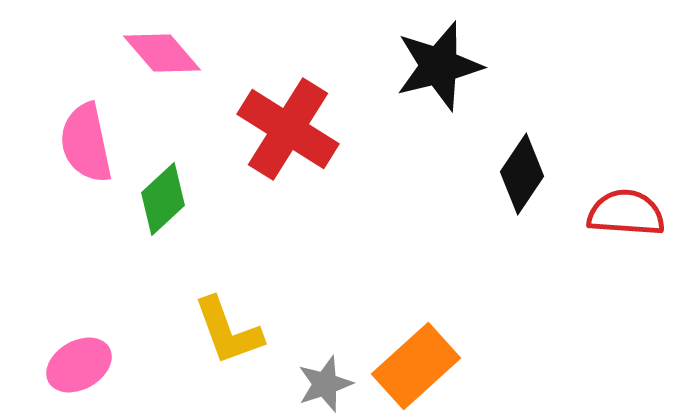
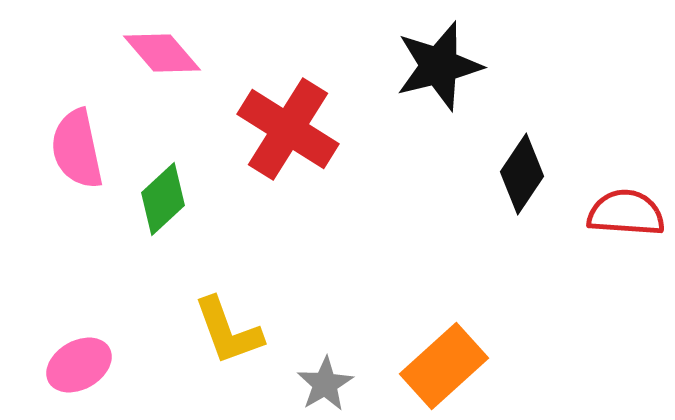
pink semicircle: moved 9 px left, 6 px down
orange rectangle: moved 28 px right
gray star: rotated 12 degrees counterclockwise
